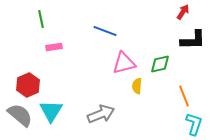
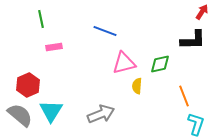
red arrow: moved 19 px right
cyan L-shape: moved 2 px right
